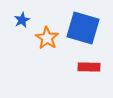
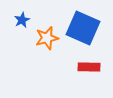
blue square: rotated 8 degrees clockwise
orange star: rotated 25 degrees clockwise
